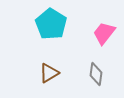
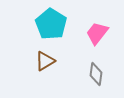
pink trapezoid: moved 7 px left
brown triangle: moved 4 px left, 12 px up
